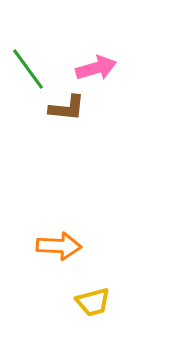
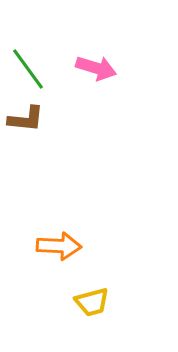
pink arrow: rotated 33 degrees clockwise
brown L-shape: moved 41 px left, 11 px down
yellow trapezoid: moved 1 px left
